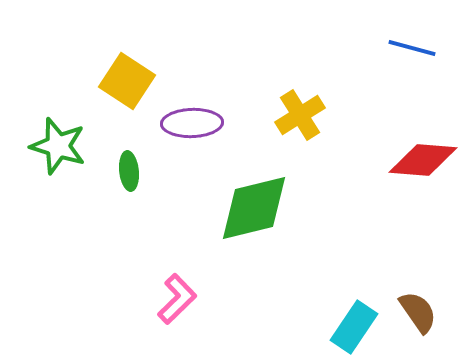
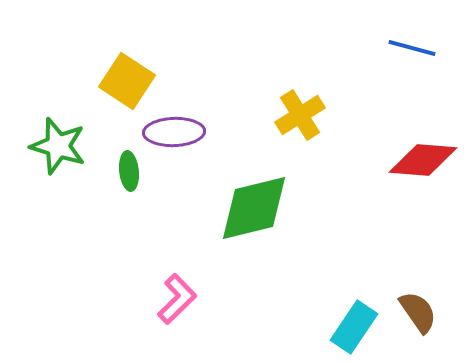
purple ellipse: moved 18 px left, 9 px down
